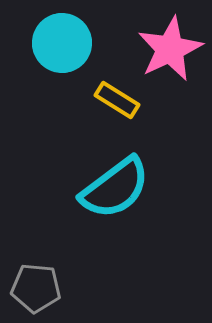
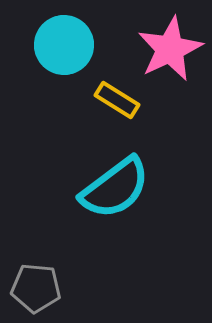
cyan circle: moved 2 px right, 2 px down
